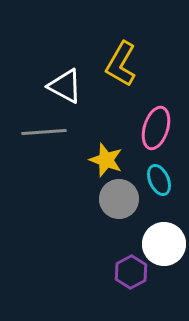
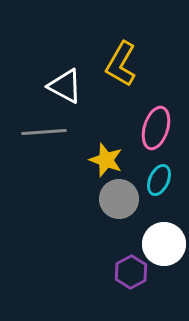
cyan ellipse: rotated 48 degrees clockwise
